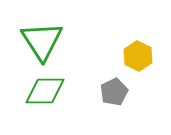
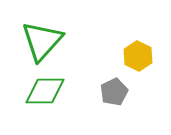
green triangle: rotated 15 degrees clockwise
